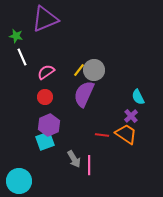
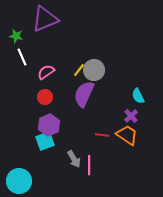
cyan semicircle: moved 1 px up
orange trapezoid: moved 1 px right, 1 px down
